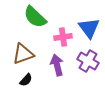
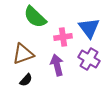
purple cross: moved 1 px right, 2 px up
